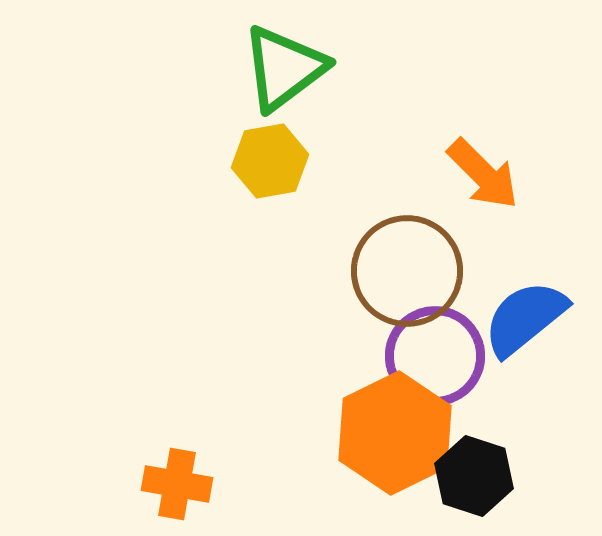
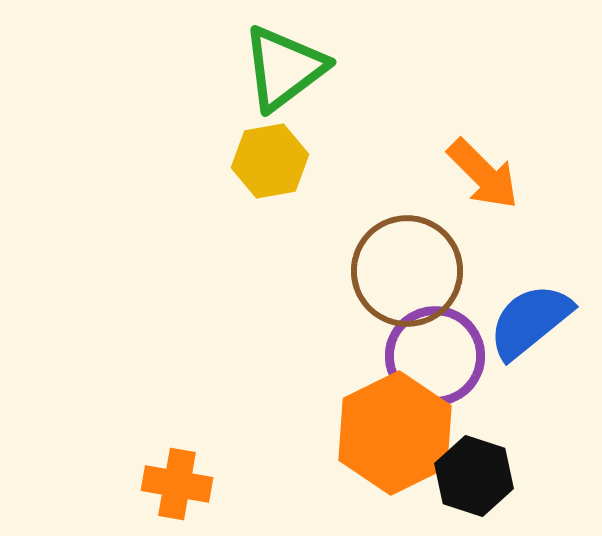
blue semicircle: moved 5 px right, 3 px down
